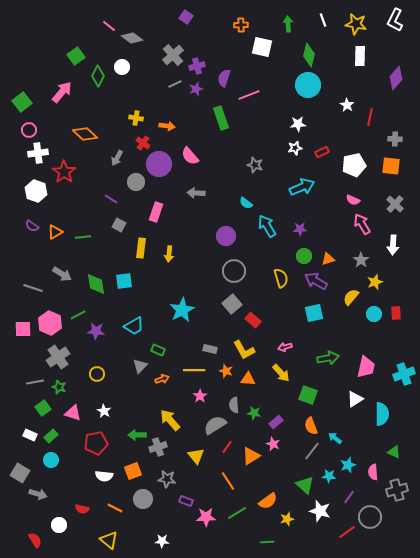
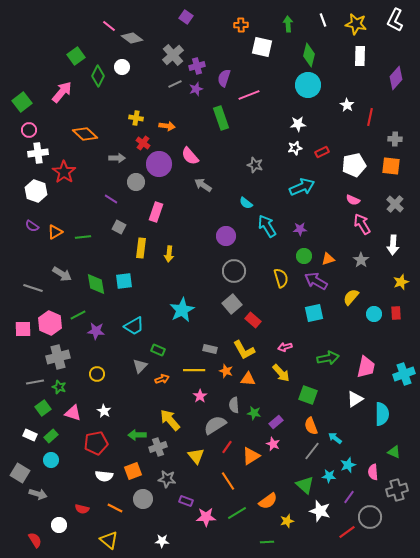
gray arrow at (117, 158): rotated 119 degrees counterclockwise
gray arrow at (196, 193): moved 7 px right, 8 px up; rotated 30 degrees clockwise
gray square at (119, 225): moved 2 px down
yellow star at (375, 282): moved 26 px right
gray cross at (58, 357): rotated 20 degrees clockwise
yellow star at (287, 519): moved 2 px down
